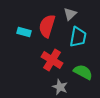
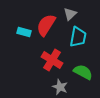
red semicircle: moved 1 px left, 1 px up; rotated 15 degrees clockwise
